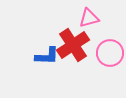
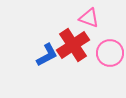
pink triangle: rotated 35 degrees clockwise
blue L-shape: moved 1 px up; rotated 30 degrees counterclockwise
